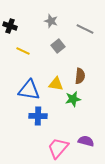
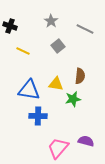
gray star: rotated 16 degrees clockwise
